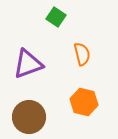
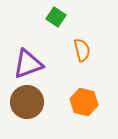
orange semicircle: moved 4 px up
brown circle: moved 2 px left, 15 px up
